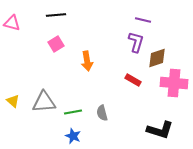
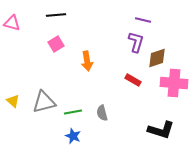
gray triangle: rotated 10 degrees counterclockwise
black L-shape: moved 1 px right
